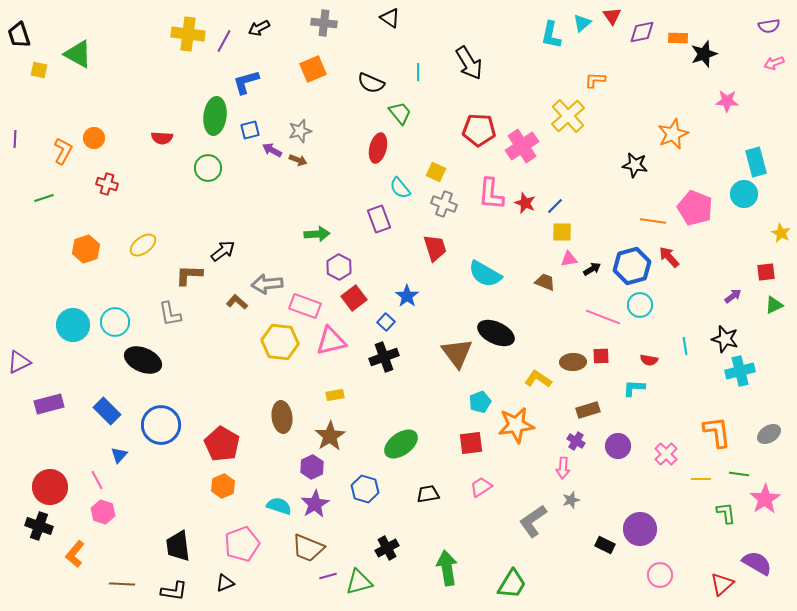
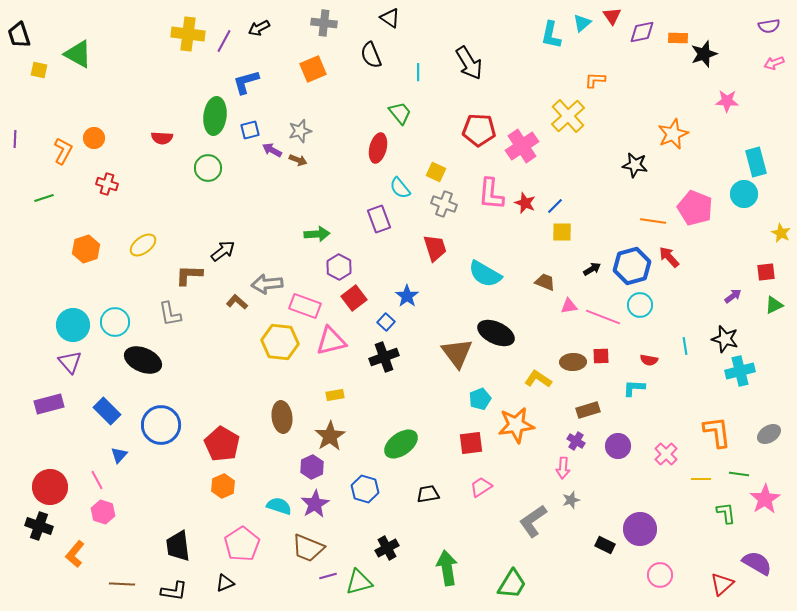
black semicircle at (371, 83): moved 28 px up; rotated 44 degrees clockwise
pink triangle at (569, 259): moved 47 px down
purple triangle at (19, 362): moved 51 px right; rotated 45 degrees counterclockwise
cyan pentagon at (480, 402): moved 3 px up
pink pentagon at (242, 544): rotated 12 degrees counterclockwise
